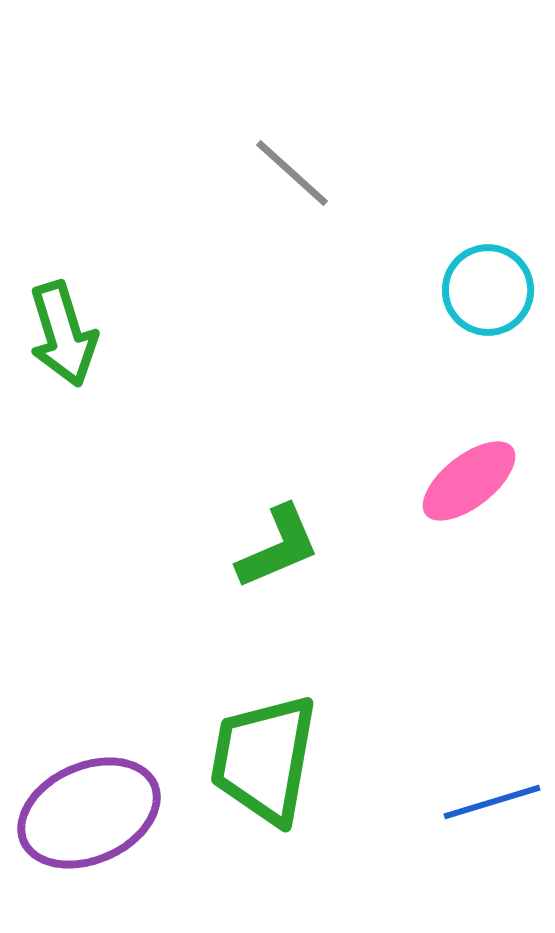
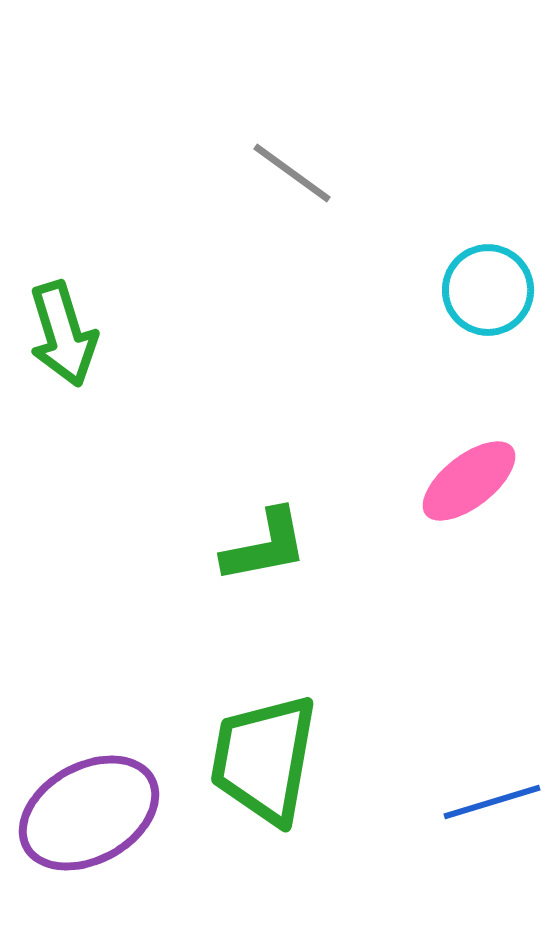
gray line: rotated 6 degrees counterclockwise
green L-shape: moved 13 px left, 1 px up; rotated 12 degrees clockwise
purple ellipse: rotated 5 degrees counterclockwise
